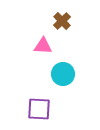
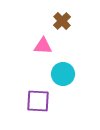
purple square: moved 1 px left, 8 px up
